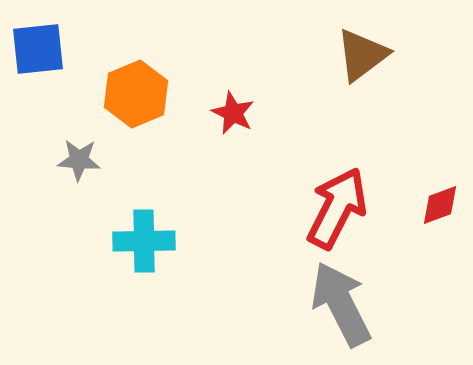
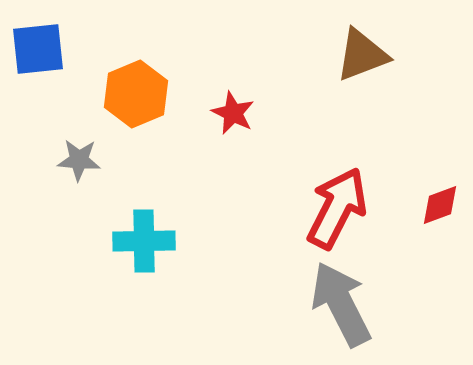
brown triangle: rotated 16 degrees clockwise
